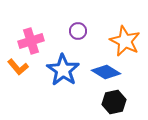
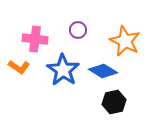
purple circle: moved 1 px up
pink cross: moved 4 px right, 2 px up; rotated 25 degrees clockwise
orange L-shape: moved 1 px right; rotated 15 degrees counterclockwise
blue diamond: moved 3 px left, 1 px up
